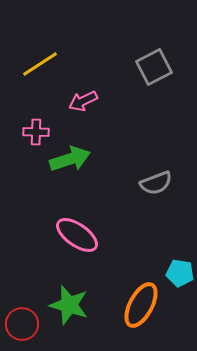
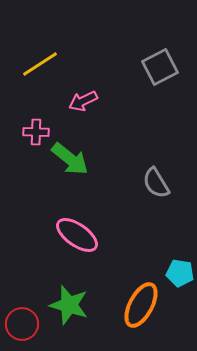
gray square: moved 6 px right
green arrow: rotated 57 degrees clockwise
gray semicircle: rotated 80 degrees clockwise
